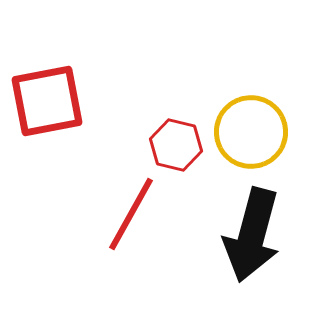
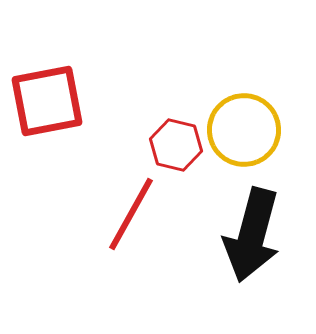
yellow circle: moved 7 px left, 2 px up
